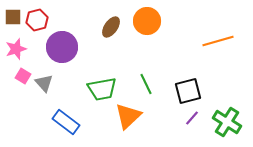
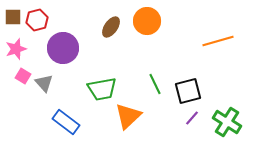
purple circle: moved 1 px right, 1 px down
green line: moved 9 px right
